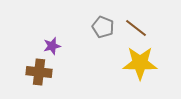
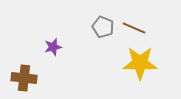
brown line: moved 2 px left; rotated 15 degrees counterclockwise
purple star: moved 1 px right, 1 px down
brown cross: moved 15 px left, 6 px down
